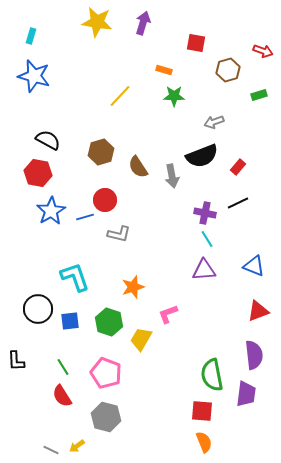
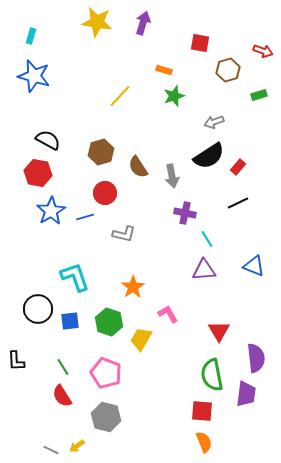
red square at (196, 43): moved 4 px right
green star at (174, 96): rotated 20 degrees counterclockwise
black semicircle at (202, 156): moved 7 px right; rotated 12 degrees counterclockwise
red circle at (105, 200): moved 7 px up
purple cross at (205, 213): moved 20 px left
gray L-shape at (119, 234): moved 5 px right
orange star at (133, 287): rotated 15 degrees counterclockwise
red triangle at (258, 311): moved 39 px left, 20 px down; rotated 40 degrees counterclockwise
pink L-shape at (168, 314): rotated 80 degrees clockwise
purple semicircle at (254, 355): moved 2 px right, 3 px down
